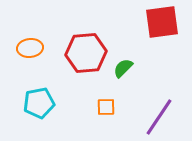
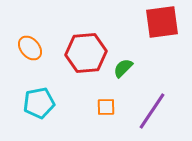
orange ellipse: rotated 55 degrees clockwise
purple line: moved 7 px left, 6 px up
